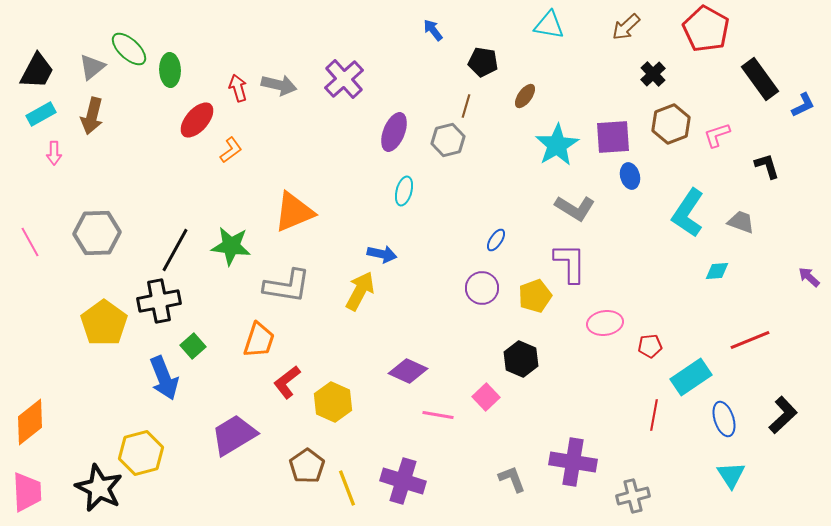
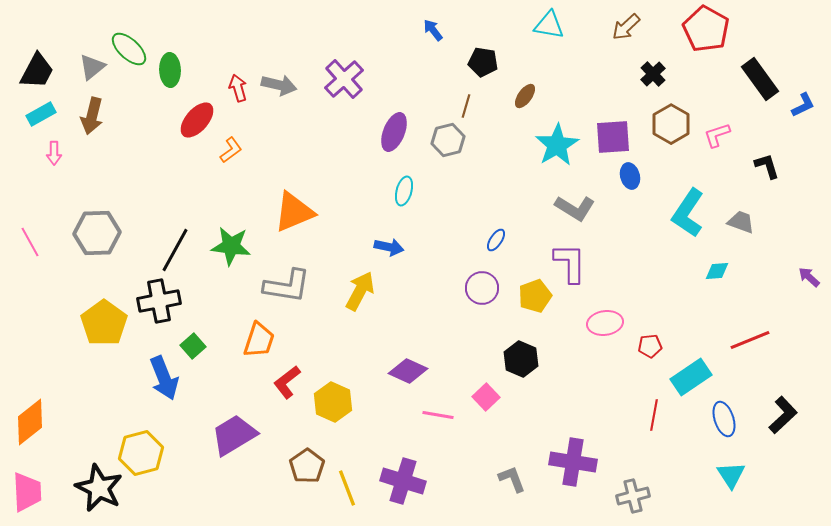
brown hexagon at (671, 124): rotated 9 degrees counterclockwise
blue arrow at (382, 254): moved 7 px right, 7 px up
